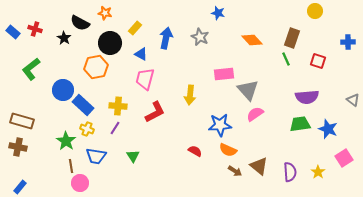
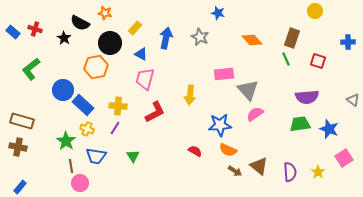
blue star at (328, 129): moved 1 px right
